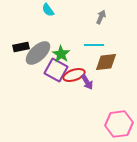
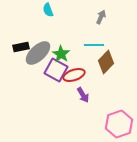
cyan semicircle: rotated 16 degrees clockwise
brown diamond: rotated 40 degrees counterclockwise
purple arrow: moved 4 px left, 13 px down
pink hexagon: rotated 12 degrees counterclockwise
